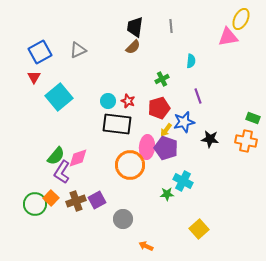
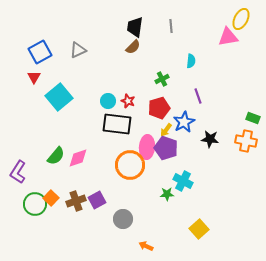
blue star: rotated 15 degrees counterclockwise
purple L-shape: moved 44 px left
